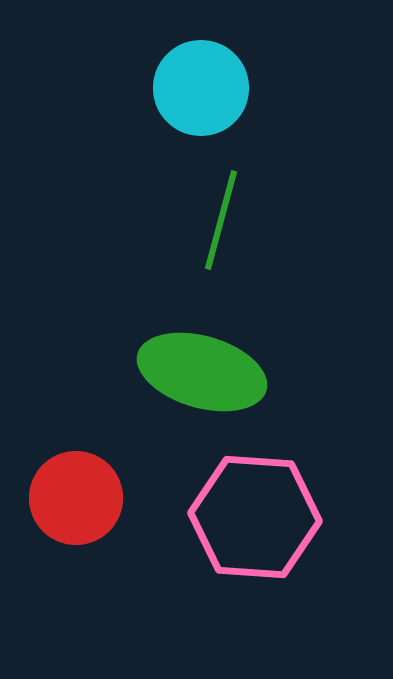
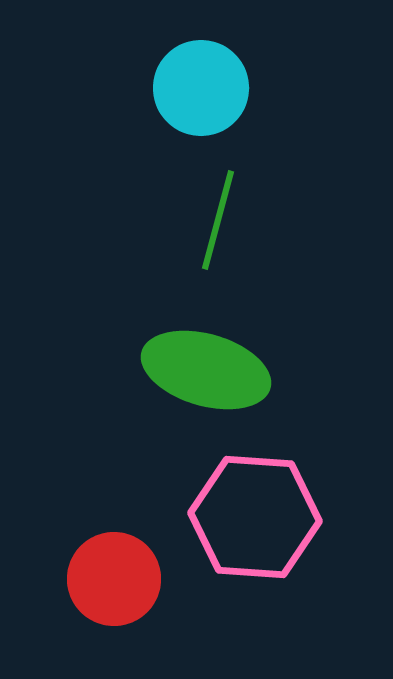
green line: moved 3 px left
green ellipse: moved 4 px right, 2 px up
red circle: moved 38 px right, 81 px down
